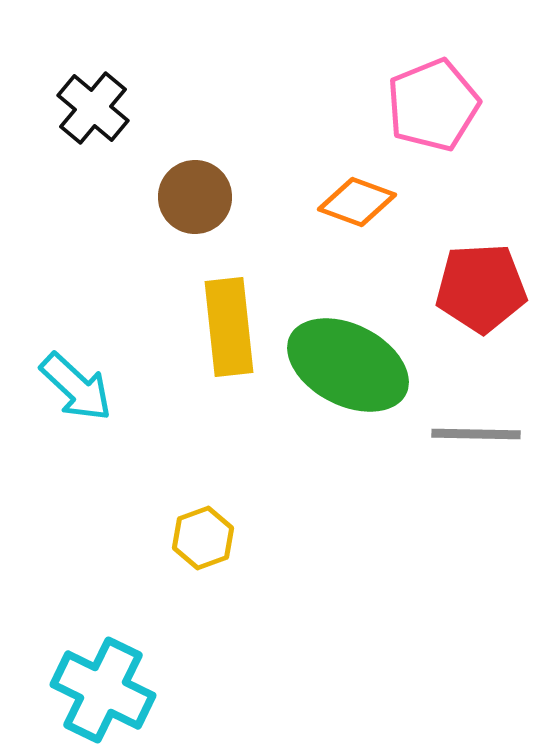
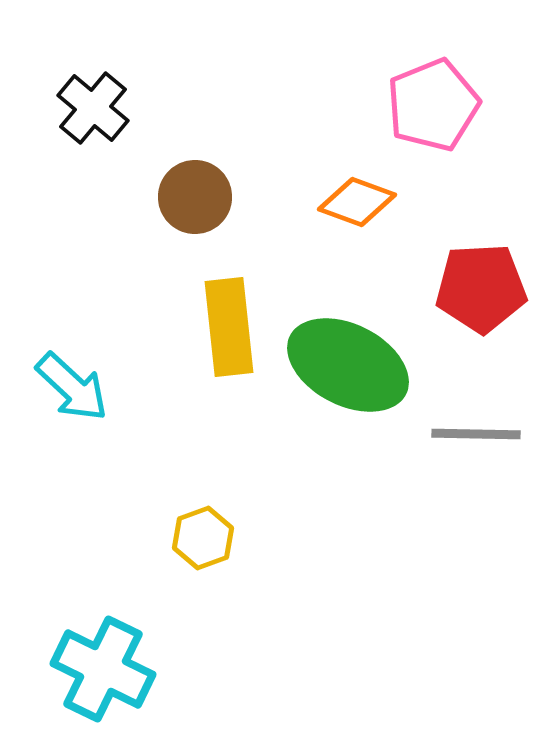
cyan arrow: moved 4 px left
cyan cross: moved 21 px up
